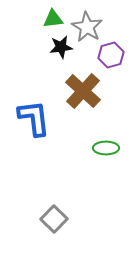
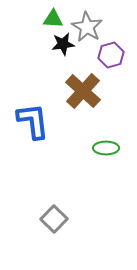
green triangle: rotated 10 degrees clockwise
black star: moved 2 px right, 3 px up
blue L-shape: moved 1 px left, 3 px down
